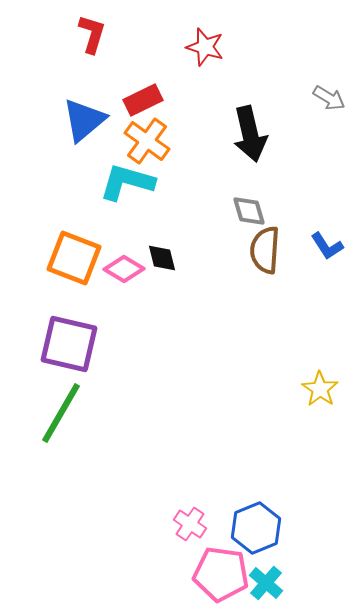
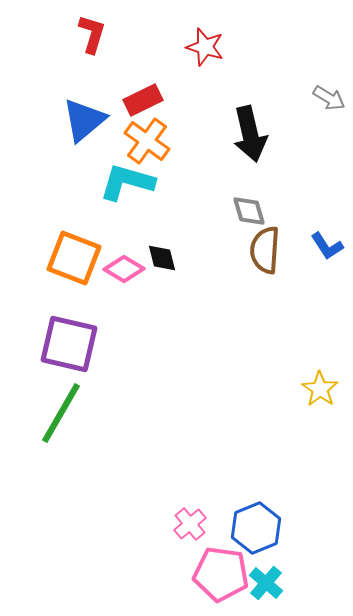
pink cross: rotated 16 degrees clockwise
